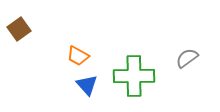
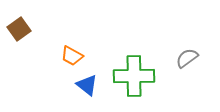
orange trapezoid: moved 6 px left
blue triangle: rotated 10 degrees counterclockwise
